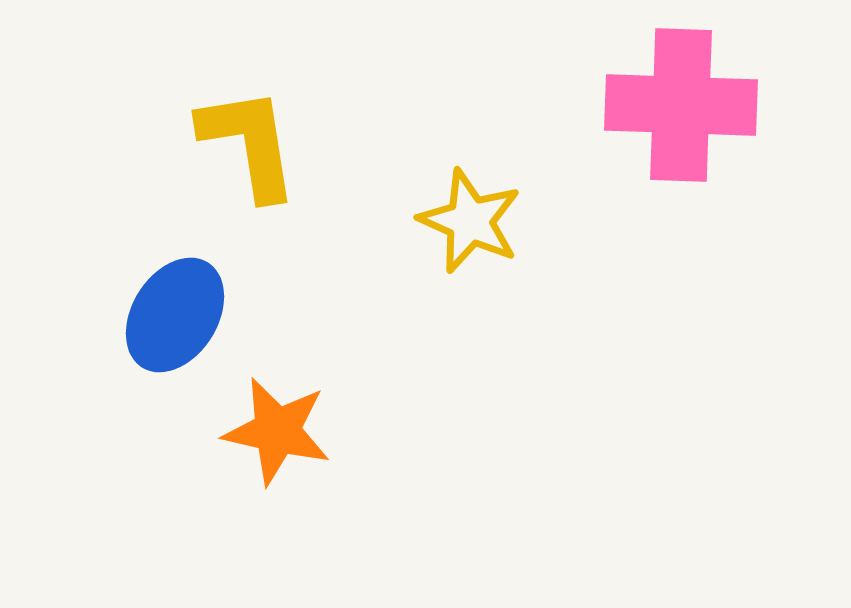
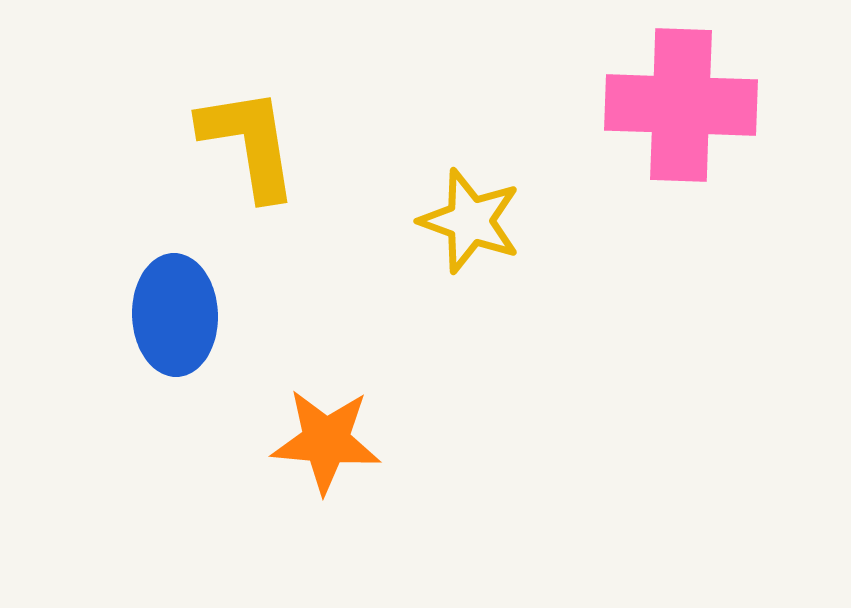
yellow star: rotated 4 degrees counterclockwise
blue ellipse: rotated 34 degrees counterclockwise
orange star: moved 49 px right, 10 px down; rotated 8 degrees counterclockwise
